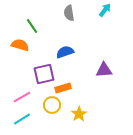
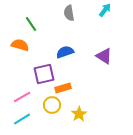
green line: moved 1 px left, 2 px up
purple triangle: moved 14 px up; rotated 36 degrees clockwise
